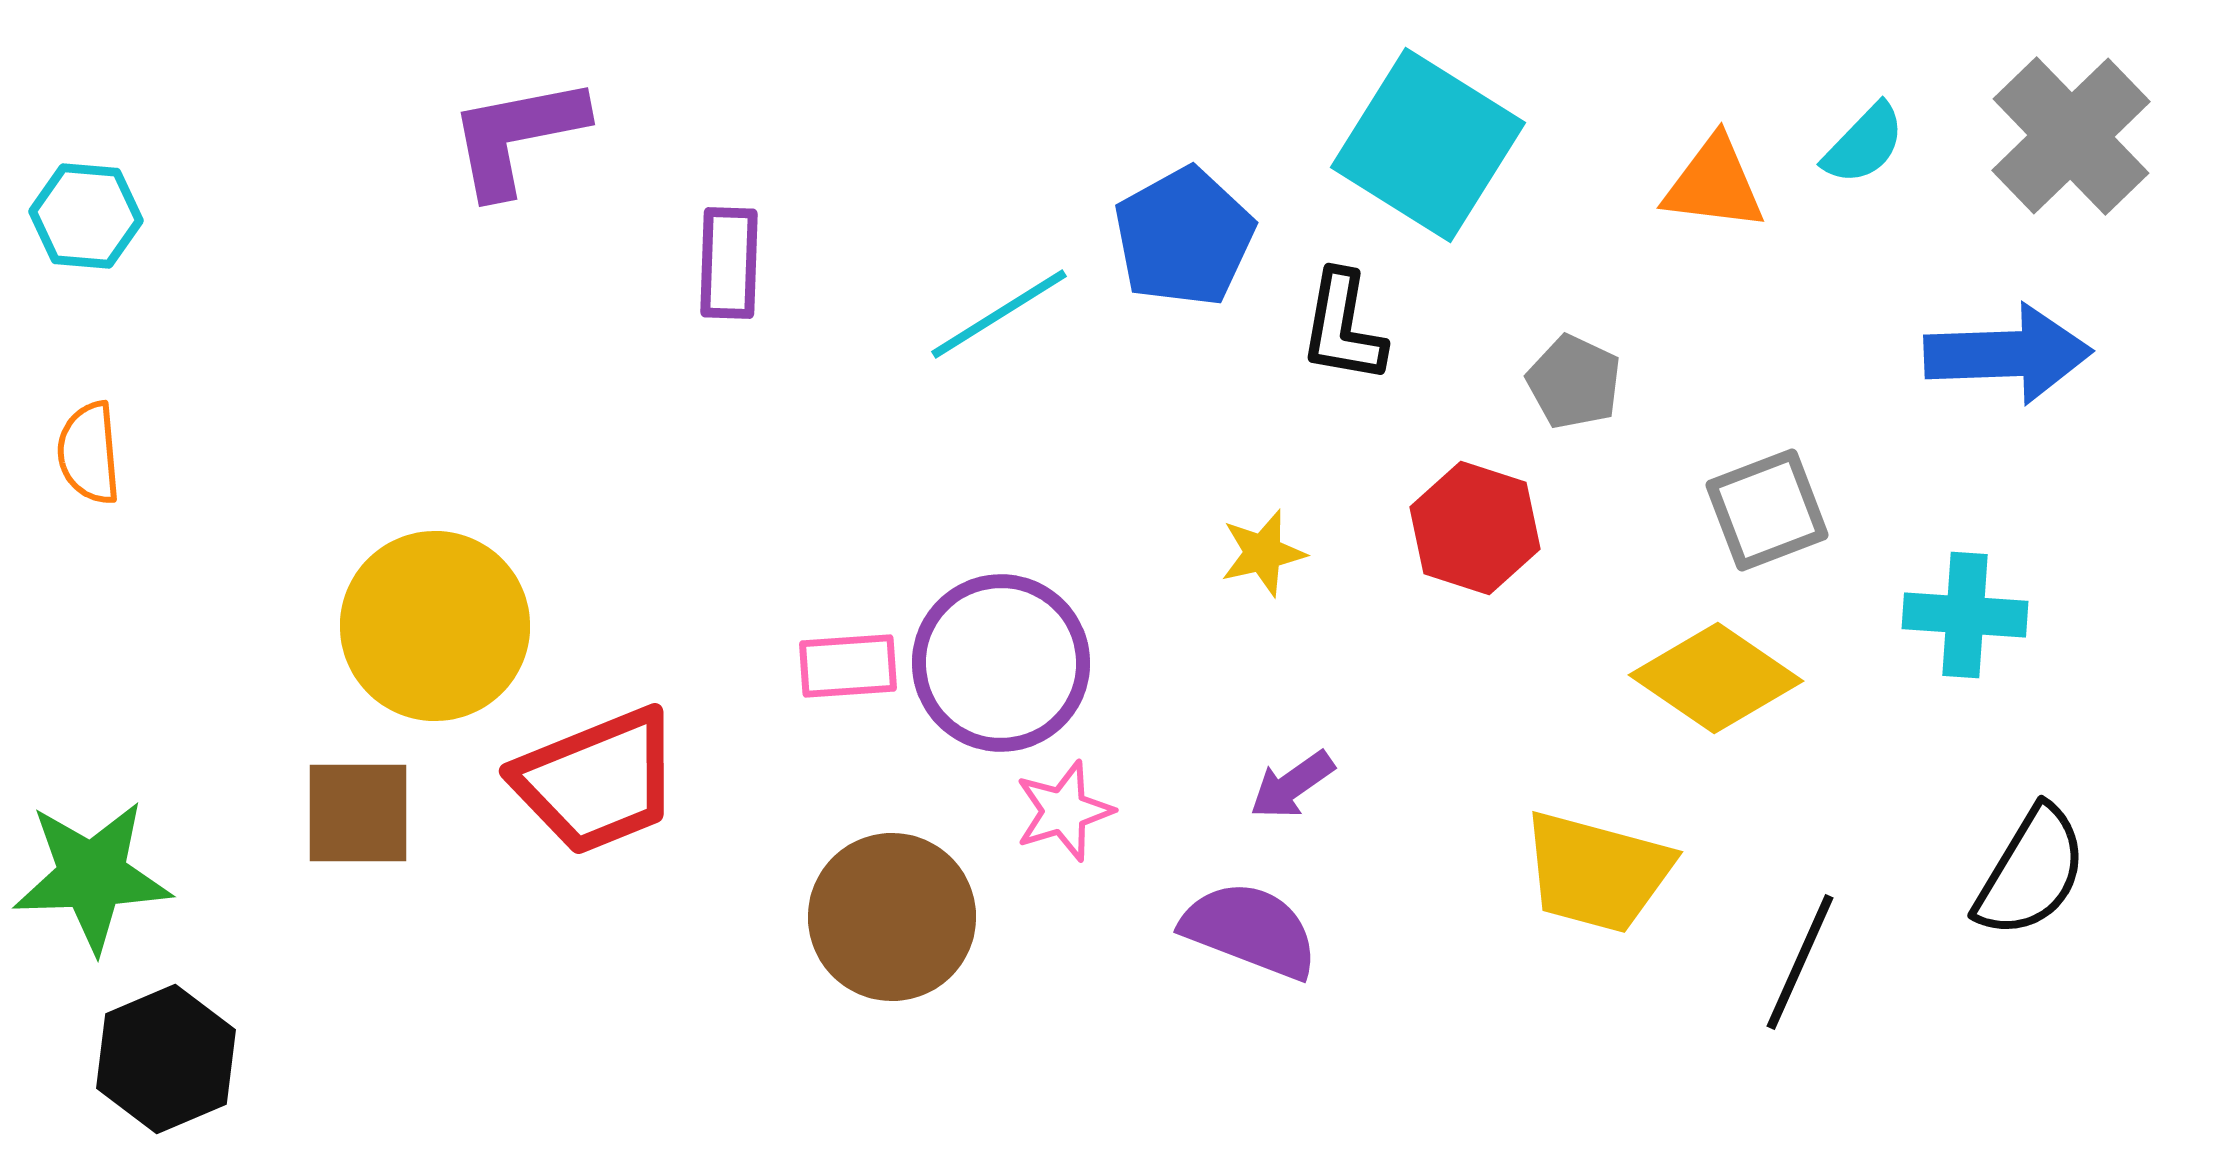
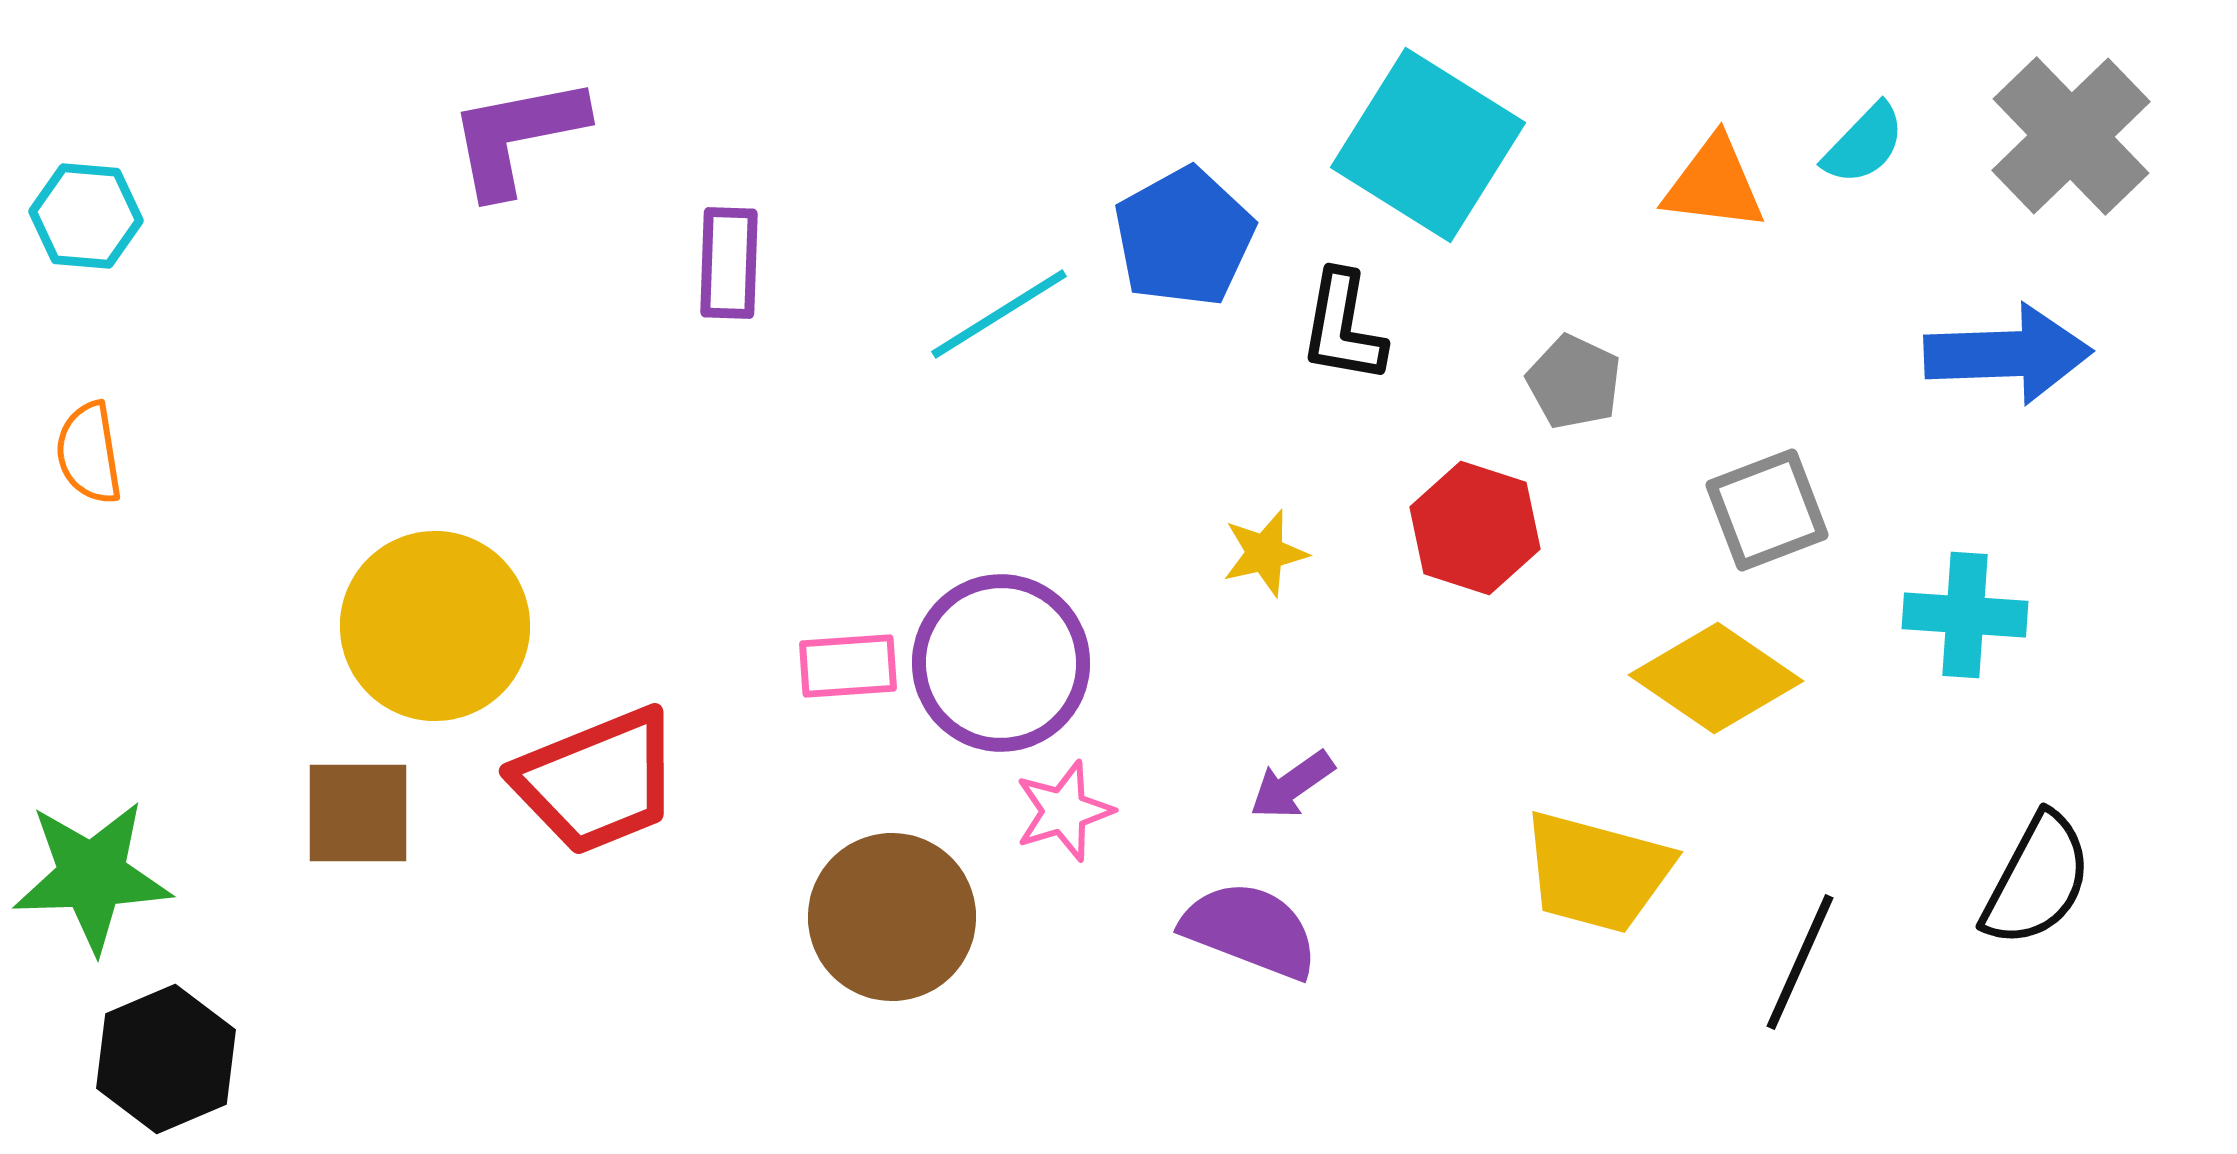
orange semicircle: rotated 4 degrees counterclockwise
yellow star: moved 2 px right
black semicircle: moved 6 px right, 8 px down; rotated 3 degrees counterclockwise
